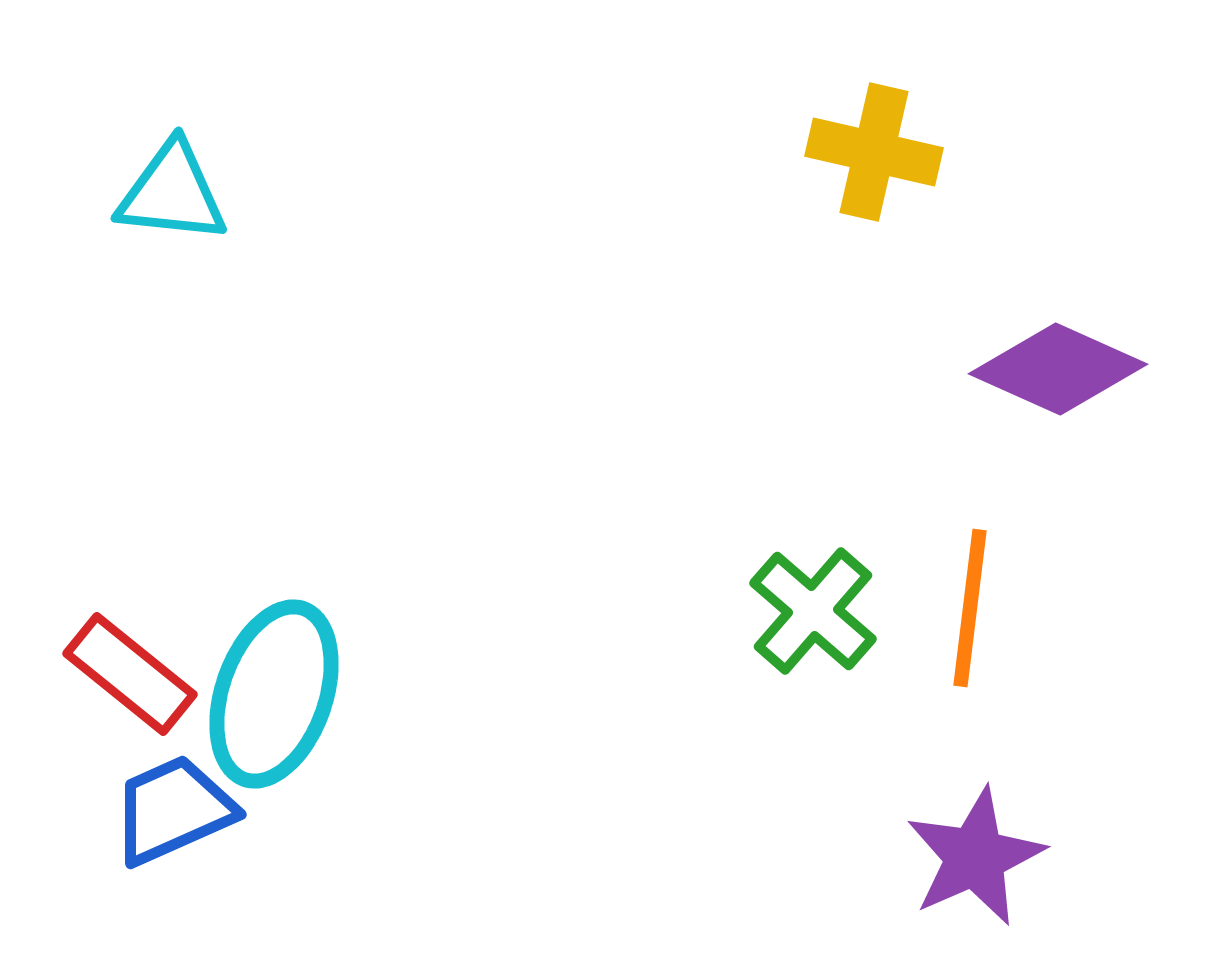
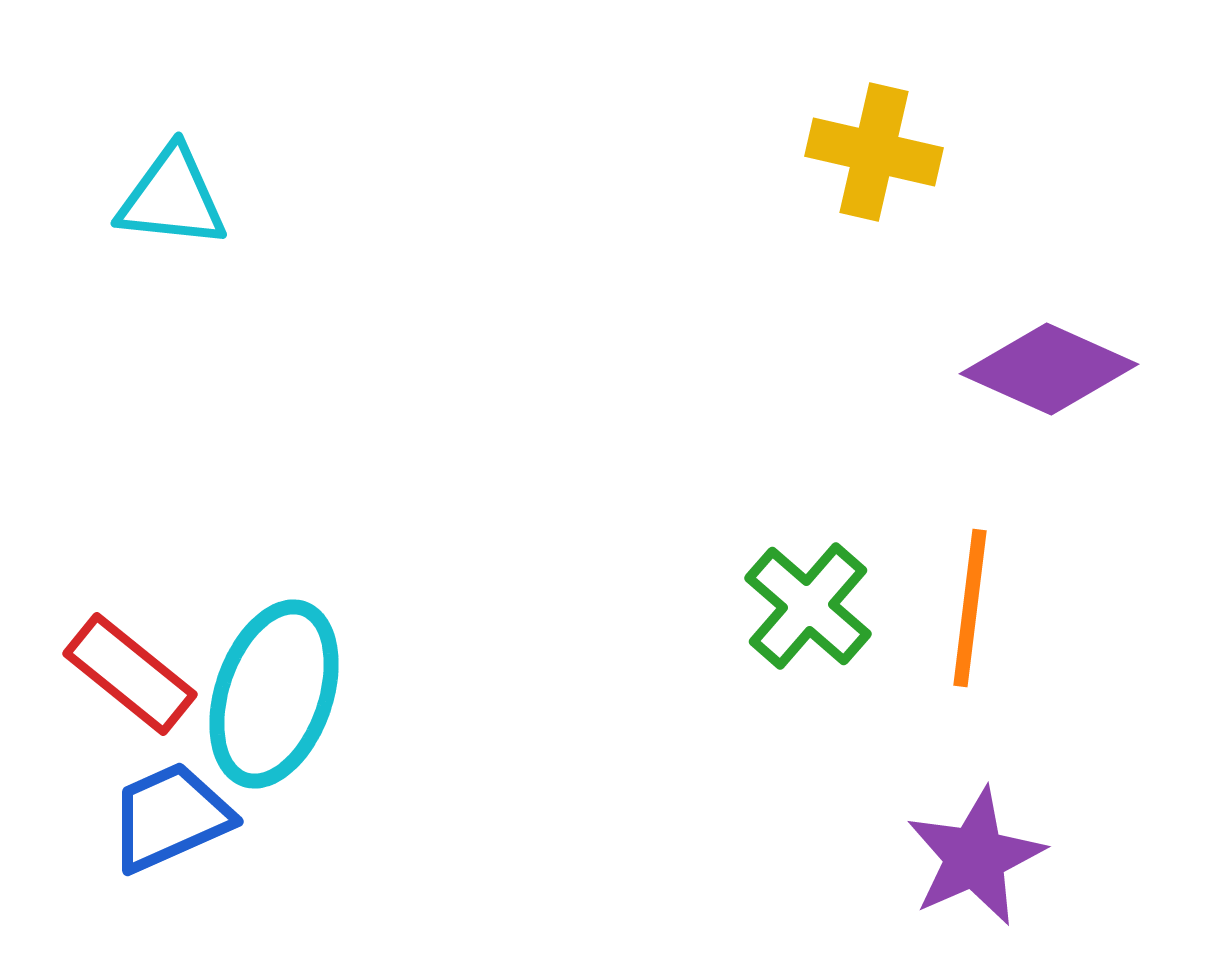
cyan triangle: moved 5 px down
purple diamond: moved 9 px left
green cross: moved 5 px left, 5 px up
blue trapezoid: moved 3 px left, 7 px down
